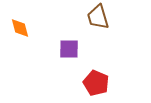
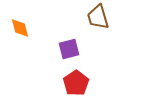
purple square: rotated 15 degrees counterclockwise
red pentagon: moved 20 px left; rotated 15 degrees clockwise
